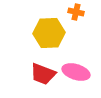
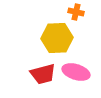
yellow hexagon: moved 8 px right, 5 px down
red trapezoid: rotated 36 degrees counterclockwise
